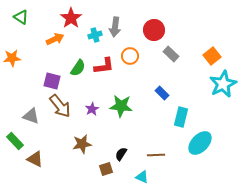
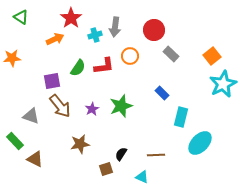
purple square: rotated 24 degrees counterclockwise
green star: rotated 25 degrees counterclockwise
brown star: moved 2 px left
